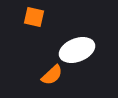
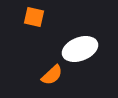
white ellipse: moved 3 px right, 1 px up
